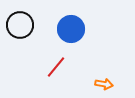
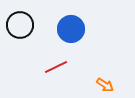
red line: rotated 25 degrees clockwise
orange arrow: moved 1 px right, 1 px down; rotated 24 degrees clockwise
